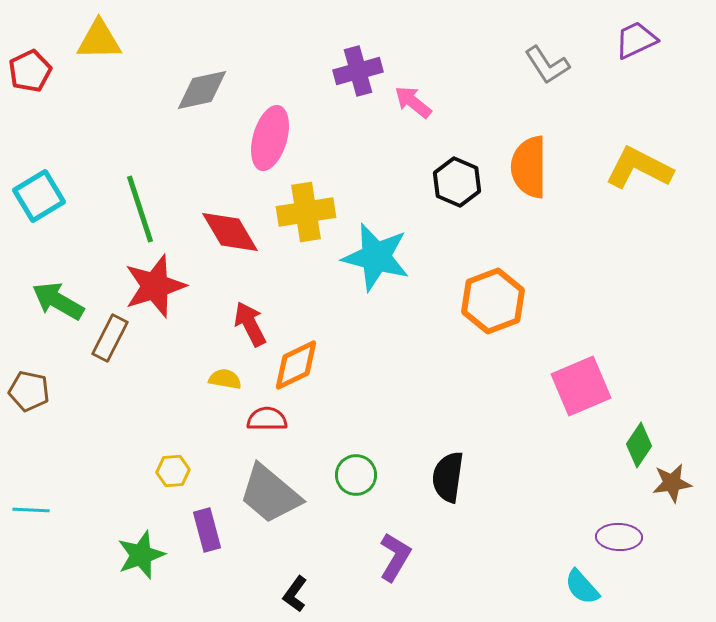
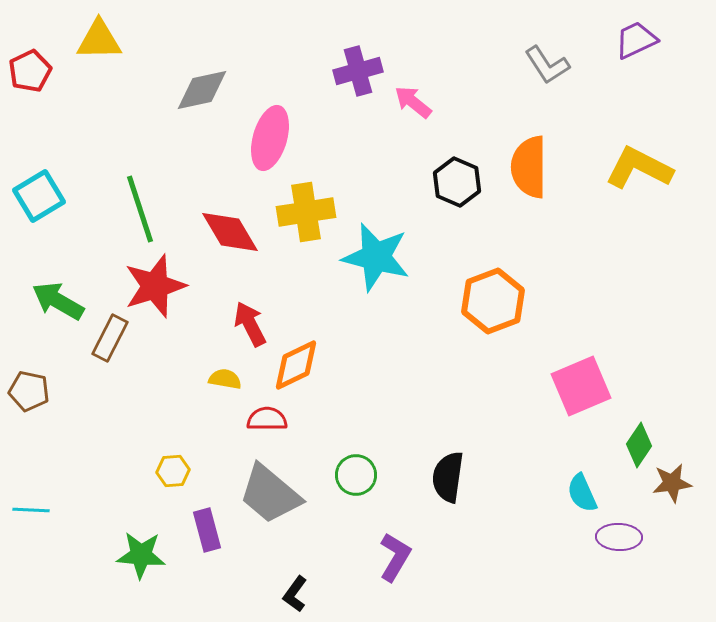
green star: rotated 24 degrees clockwise
cyan semicircle: moved 94 px up; rotated 18 degrees clockwise
